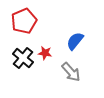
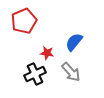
blue semicircle: moved 1 px left, 1 px down
red star: moved 2 px right
black cross: moved 12 px right, 16 px down; rotated 25 degrees clockwise
